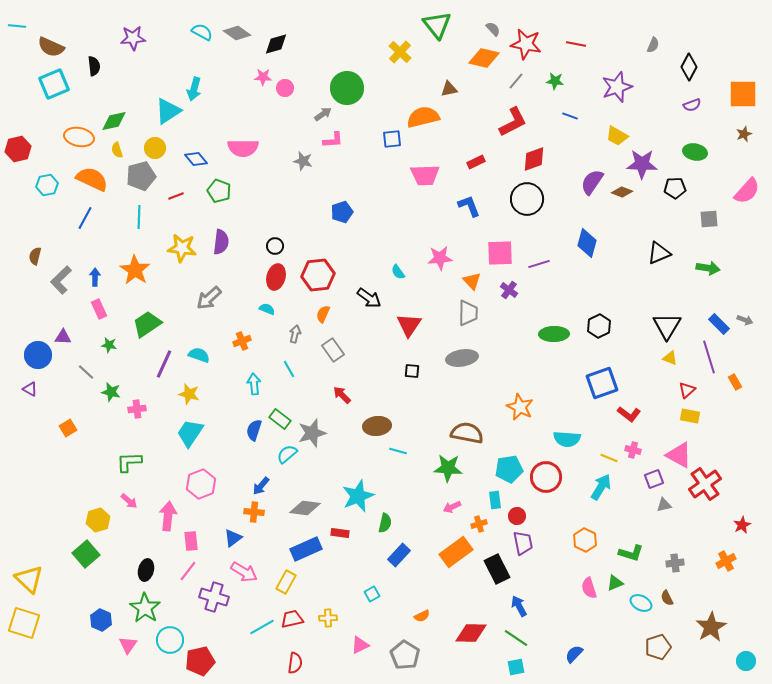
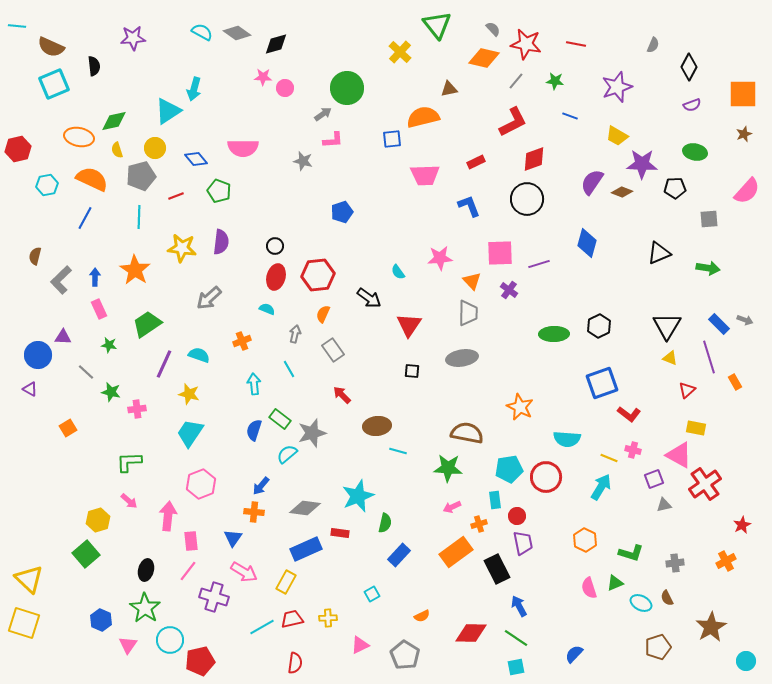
yellow rectangle at (690, 416): moved 6 px right, 12 px down
blue triangle at (233, 538): rotated 18 degrees counterclockwise
